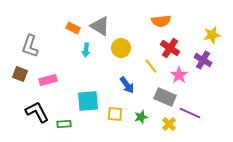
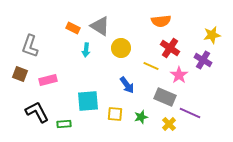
yellow line: rotated 28 degrees counterclockwise
